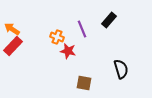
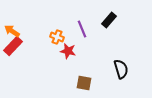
orange arrow: moved 2 px down
